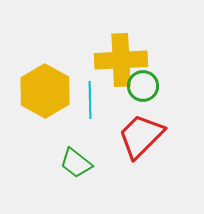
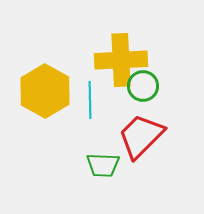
green trapezoid: moved 27 px right, 2 px down; rotated 36 degrees counterclockwise
